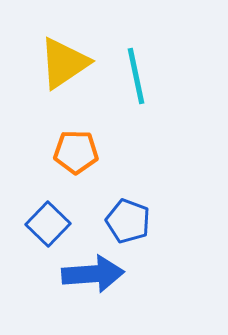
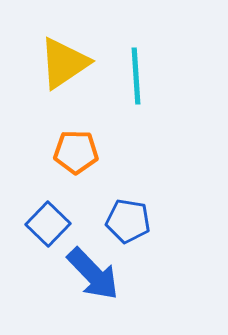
cyan line: rotated 8 degrees clockwise
blue pentagon: rotated 12 degrees counterclockwise
blue arrow: rotated 50 degrees clockwise
